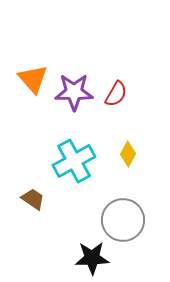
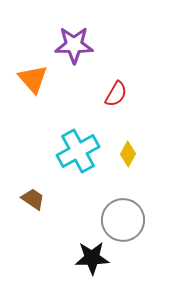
purple star: moved 47 px up
cyan cross: moved 4 px right, 10 px up
